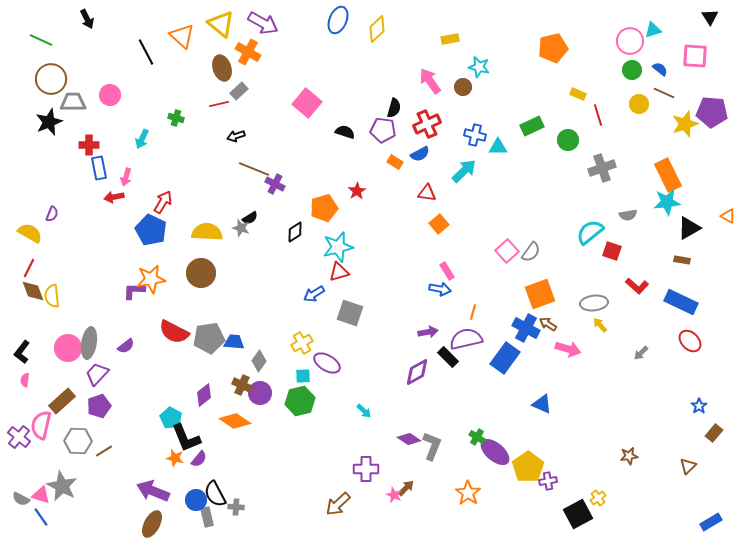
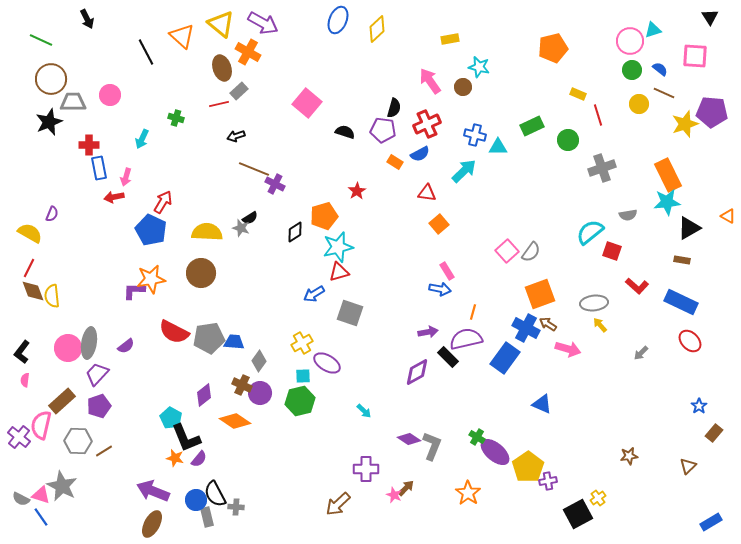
orange pentagon at (324, 208): moved 8 px down
